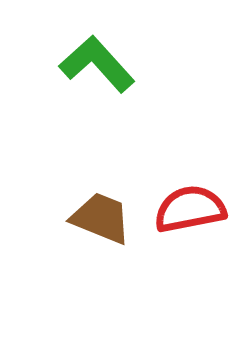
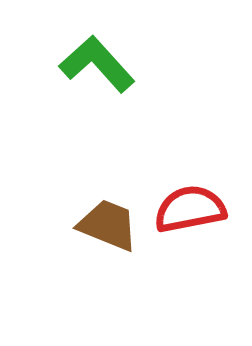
brown trapezoid: moved 7 px right, 7 px down
